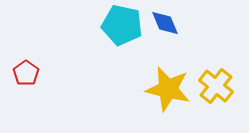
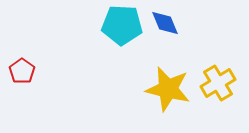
cyan pentagon: rotated 9 degrees counterclockwise
red pentagon: moved 4 px left, 2 px up
yellow cross: moved 2 px right, 3 px up; rotated 20 degrees clockwise
